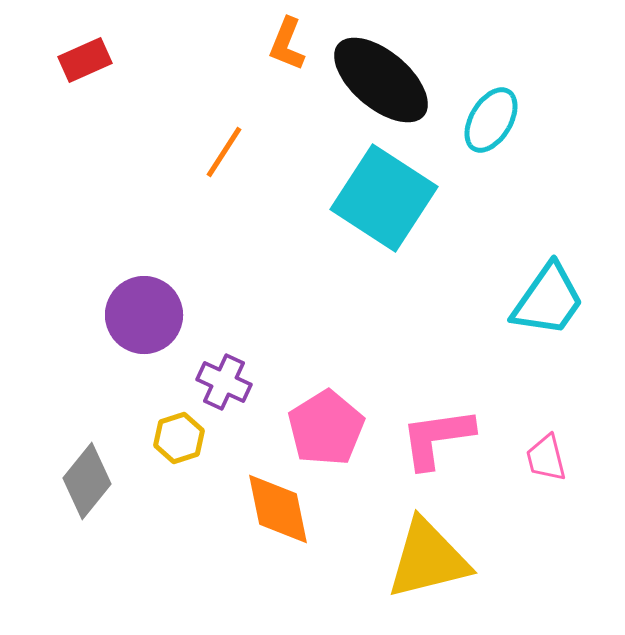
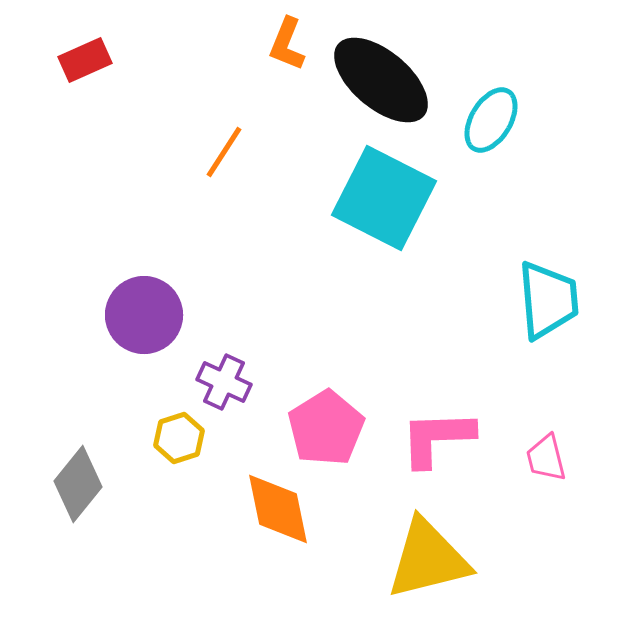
cyan square: rotated 6 degrees counterclockwise
cyan trapezoid: rotated 40 degrees counterclockwise
pink L-shape: rotated 6 degrees clockwise
gray diamond: moved 9 px left, 3 px down
